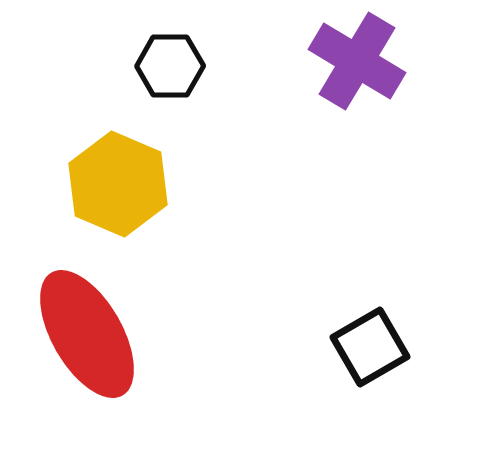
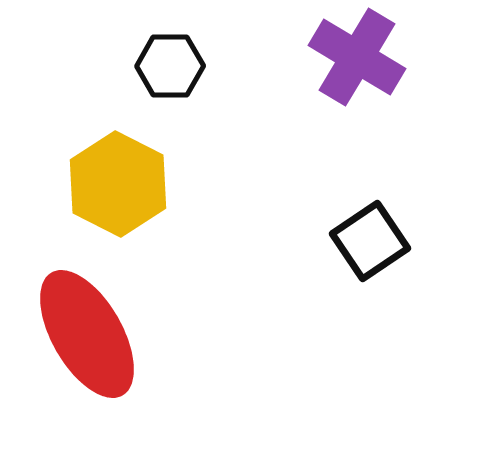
purple cross: moved 4 px up
yellow hexagon: rotated 4 degrees clockwise
black square: moved 106 px up; rotated 4 degrees counterclockwise
